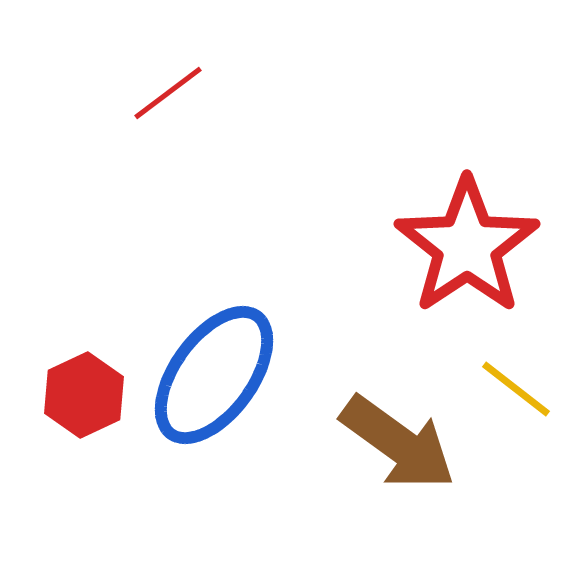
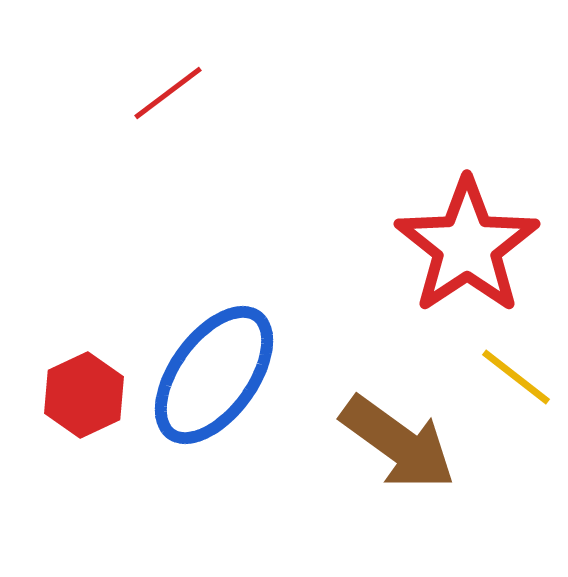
yellow line: moved 12 px up
